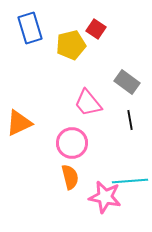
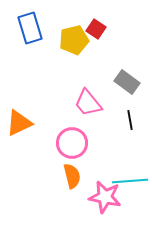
yellow pentagon: moved 3 px right, 5 px up
orange semicircle: moved 2 px right, 1 px up
